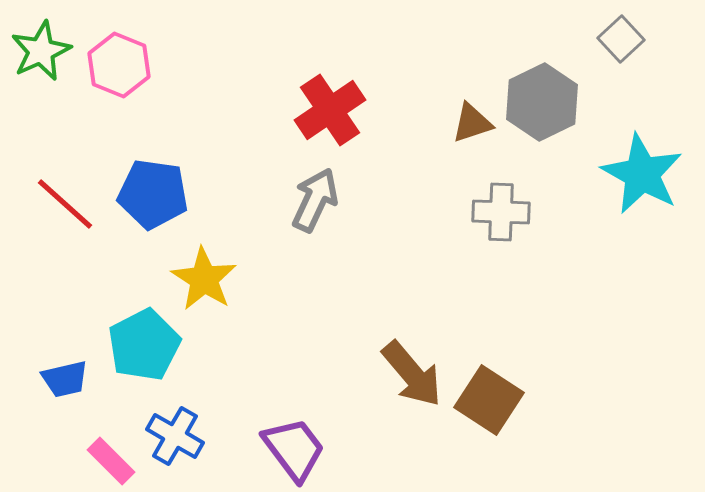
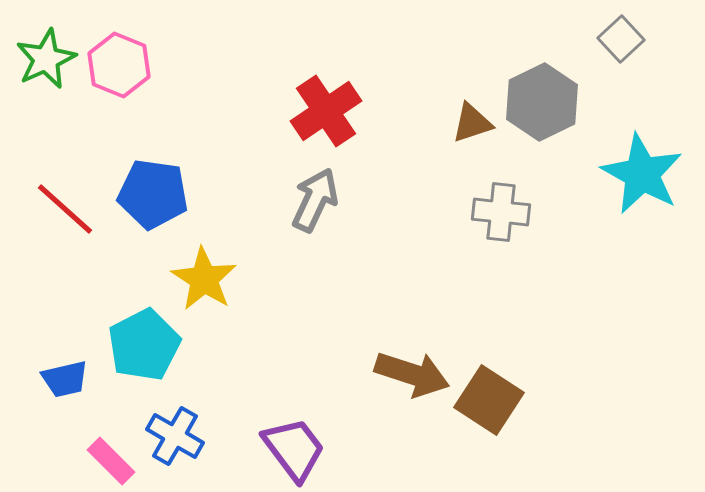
green star: moved 5 px right, 8 px down
red cross: moved 4 px left, 1 px down
red line: moved 5 px down
gray cross: rotated 4 degrees clockwise
brown arrow: rotated 32 degrees counterclockwise
